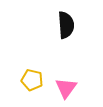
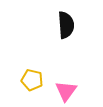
pink triangle: moved 3 px down
